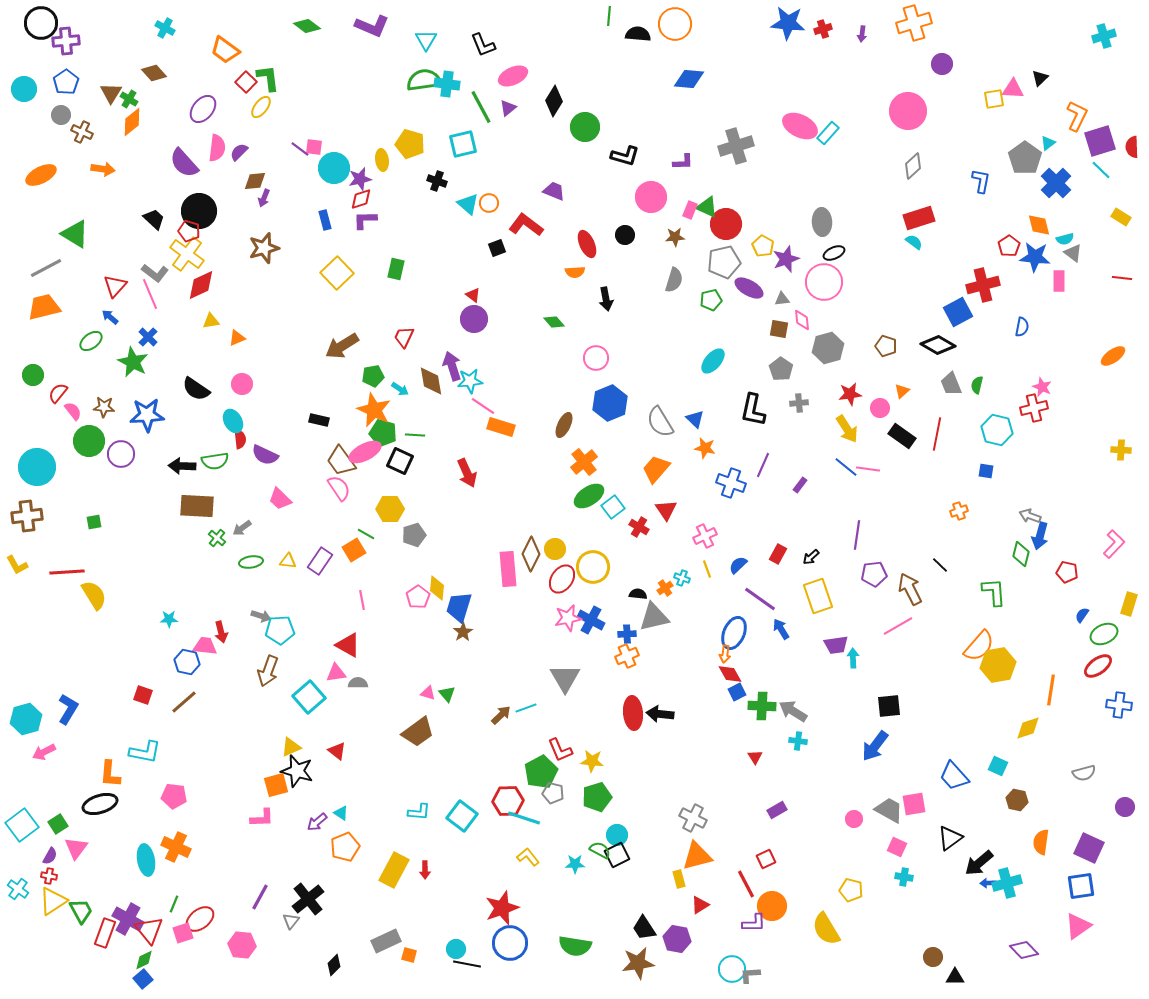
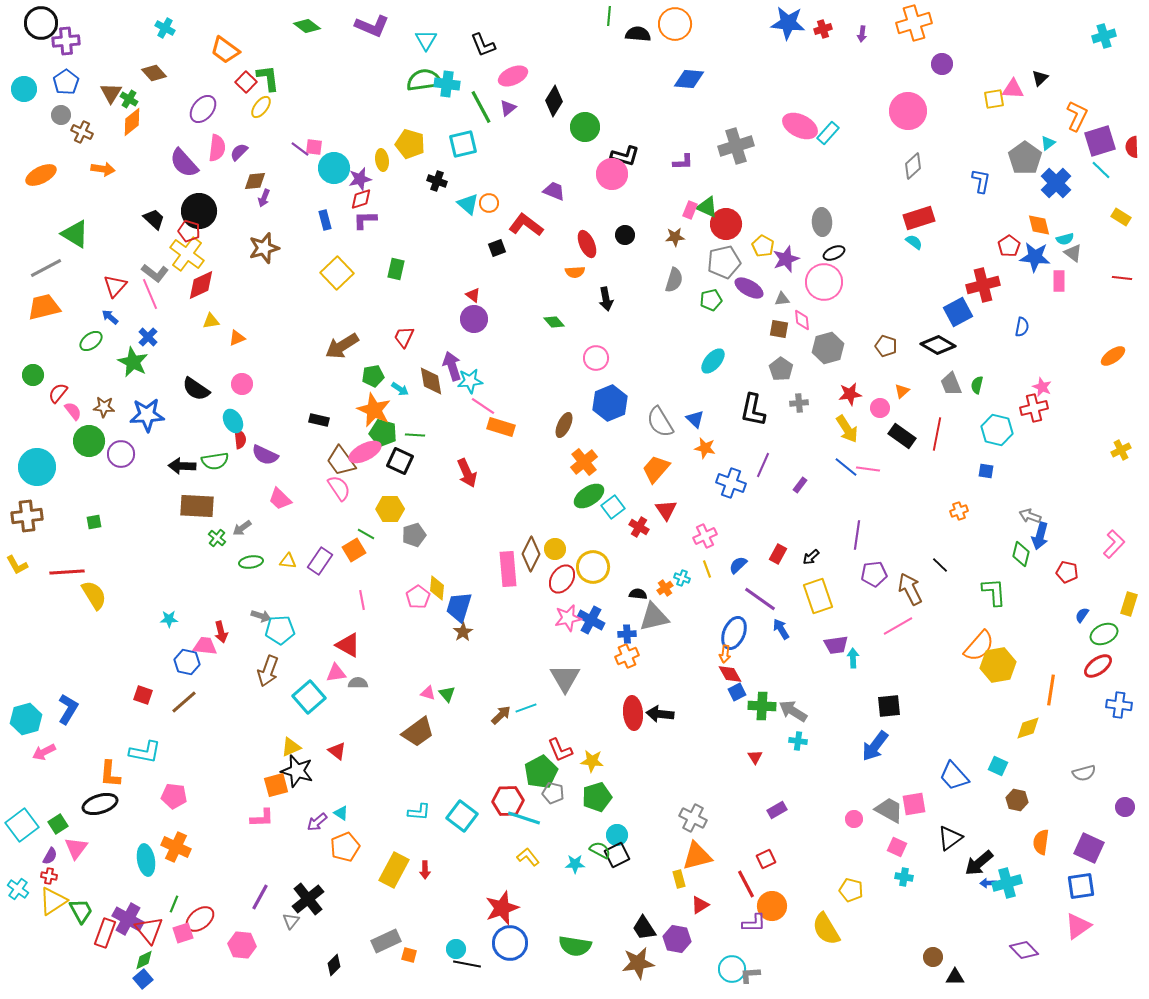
pink circle at (651, 197): moved 39 px left, 23 px up
yellow cross at (1121, 450): rotated 30 degrees counterclockwise
